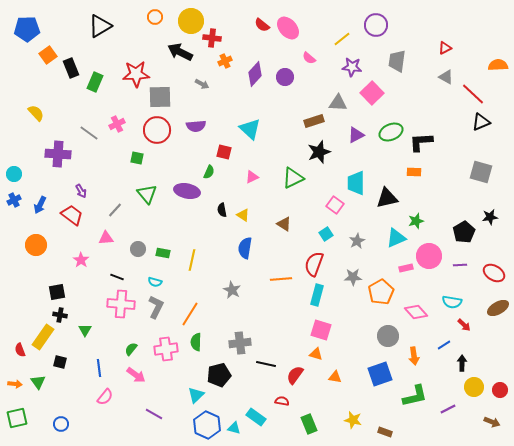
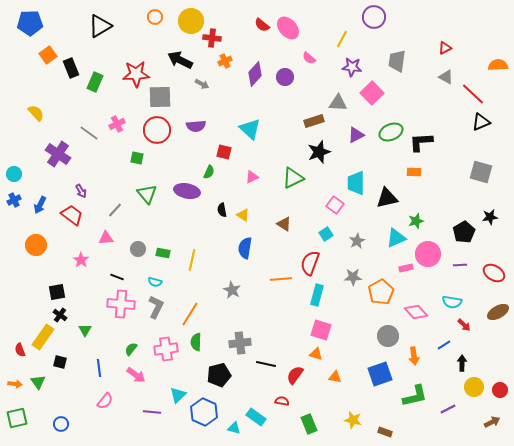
purple circle at (376, 25): moved 2 px left, 8 px up
blue pentagon at (27, 29): moved 3 px right, 6 px up
yellow line at (342, 39): rotated 24 degrees counterclockwise
black arrow at (180, 52): moved 8 px down
purple cross at (58, 154): rotated 30 degrees clockwise
pink circle at (429, 256): moved 1 px left, 2 px up
red semicircle at (314, 264): moved 4 px left, 1 px up
brown ellipse at (498, 308): moved 4 px down
black cross at (60, 315): rotated 24 degrees clockwise
cyan triangle at (196, 395): moved 18 px left
pink semicircle at (105, 397): moved 4 px down
purple line at (154, 414): moved 2 px left, 2 px up; rotated 24 degrees counterclockwise
brown arrow at (492, 422): rotated 49 degrees counterclockwise
blue hexagon at (207, 425): moved 3 px left, 13 px up
